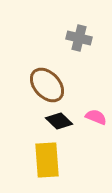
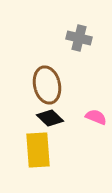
brown ellipse: rotated 30 degrees clockwise
black diamond: moved 9 px left, 3 px up
yellow rectangle: moved 9 px left, 10 px up
